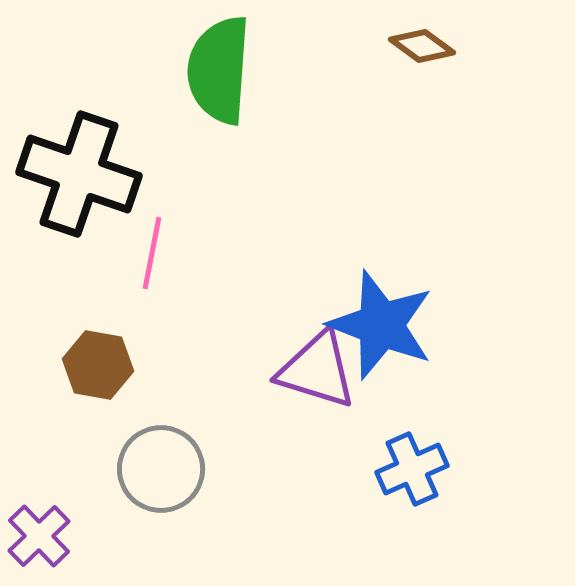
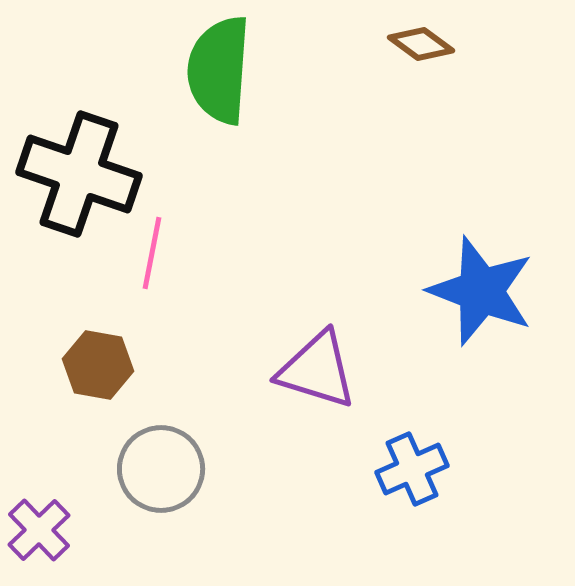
brown diamond: moved 1 px left, 2 px up
blue star: moved 100 px right, 34 px up
purple cross: moved 6 px up
